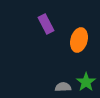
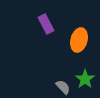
green star: moved 1 px left, 3 px up
gray semicircle: rotated 49 degrees clockwise
